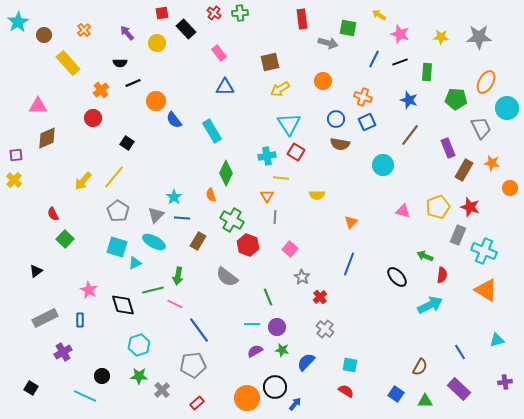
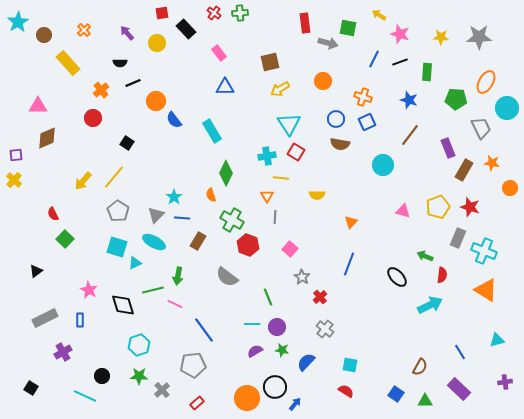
red rectangle at (302, 19): moved 3 px right, 4 px down
gray rectangle at (458, 235): moved 3 px down
blue line at (199, 330): moved 5 px right
